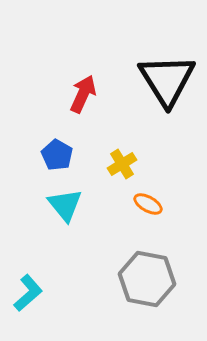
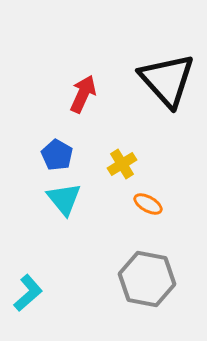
black triangle: rotated 10 degrees counterclockwise
cyan triangle: moved 1 px left, 6 px up
